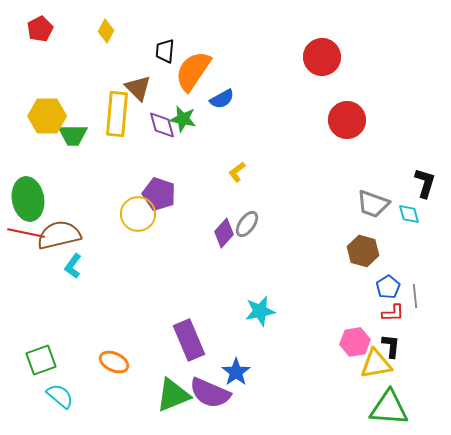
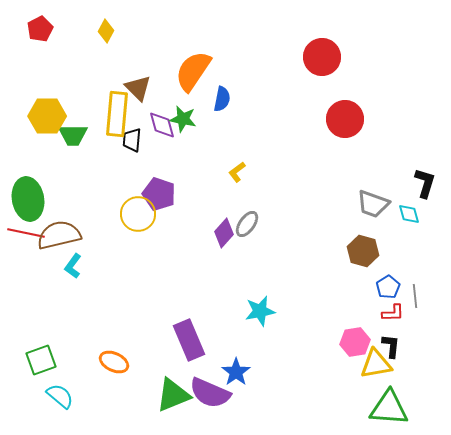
black trapezoid at (165, 51): moved 33 px left, 89 px down
blue semicircle at (222, 99): rotated 50 degrees counterclockwise
red circle at (347, 120): moved 2 px left, 1 px up
